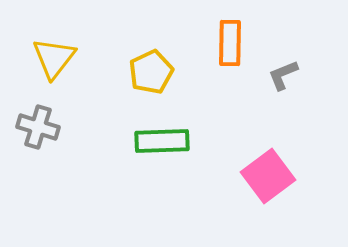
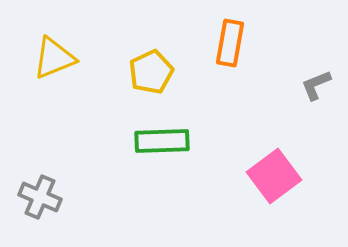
orange rectangle: rotated 9 degrees clockwise
yellow triangle: rotated 30 degrees clockwise
gray L-shape: moved 33 px right, 10 px down
gray cross: moved 2 px right, 70 px down; rotated 6 degrees clockwise
pink square: moved 6 px right
